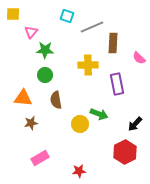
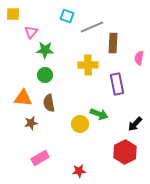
pink semicircle: rotated 56 degrees clockwise
brown semicircle: moved 7 px left, 3 px down
